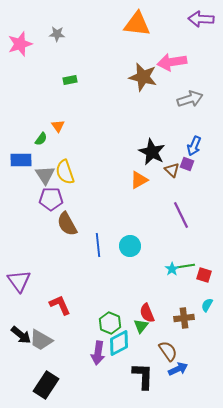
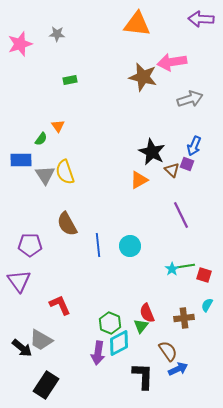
purple pentagon at (51, 199): moved 21 px left, 46 px down
black arrow at (21, 335): moved 1 px right, 13 px down
